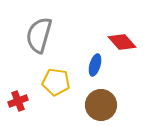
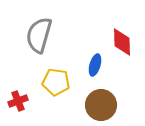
red diamond: rotated 40 degrees clockwise
